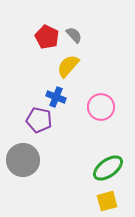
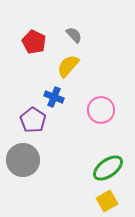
red pentagon: moved 13 px left, 5 px down
blue cross: moved 2 px left
pink circle: moved 3 px down
purple pentagon: moved 6 px left; rotated 20 degrees clockwise
yellow square: rotated 15 degrees counterclockwise
